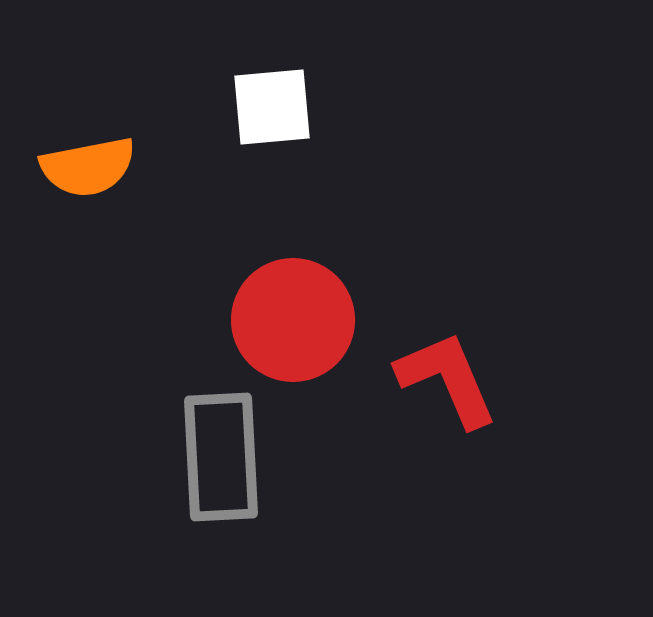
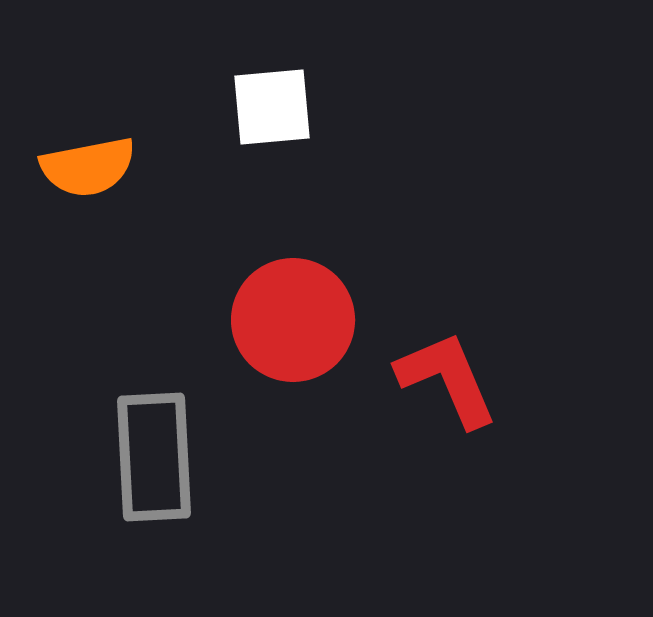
gray rectangle: moved 67 px left
